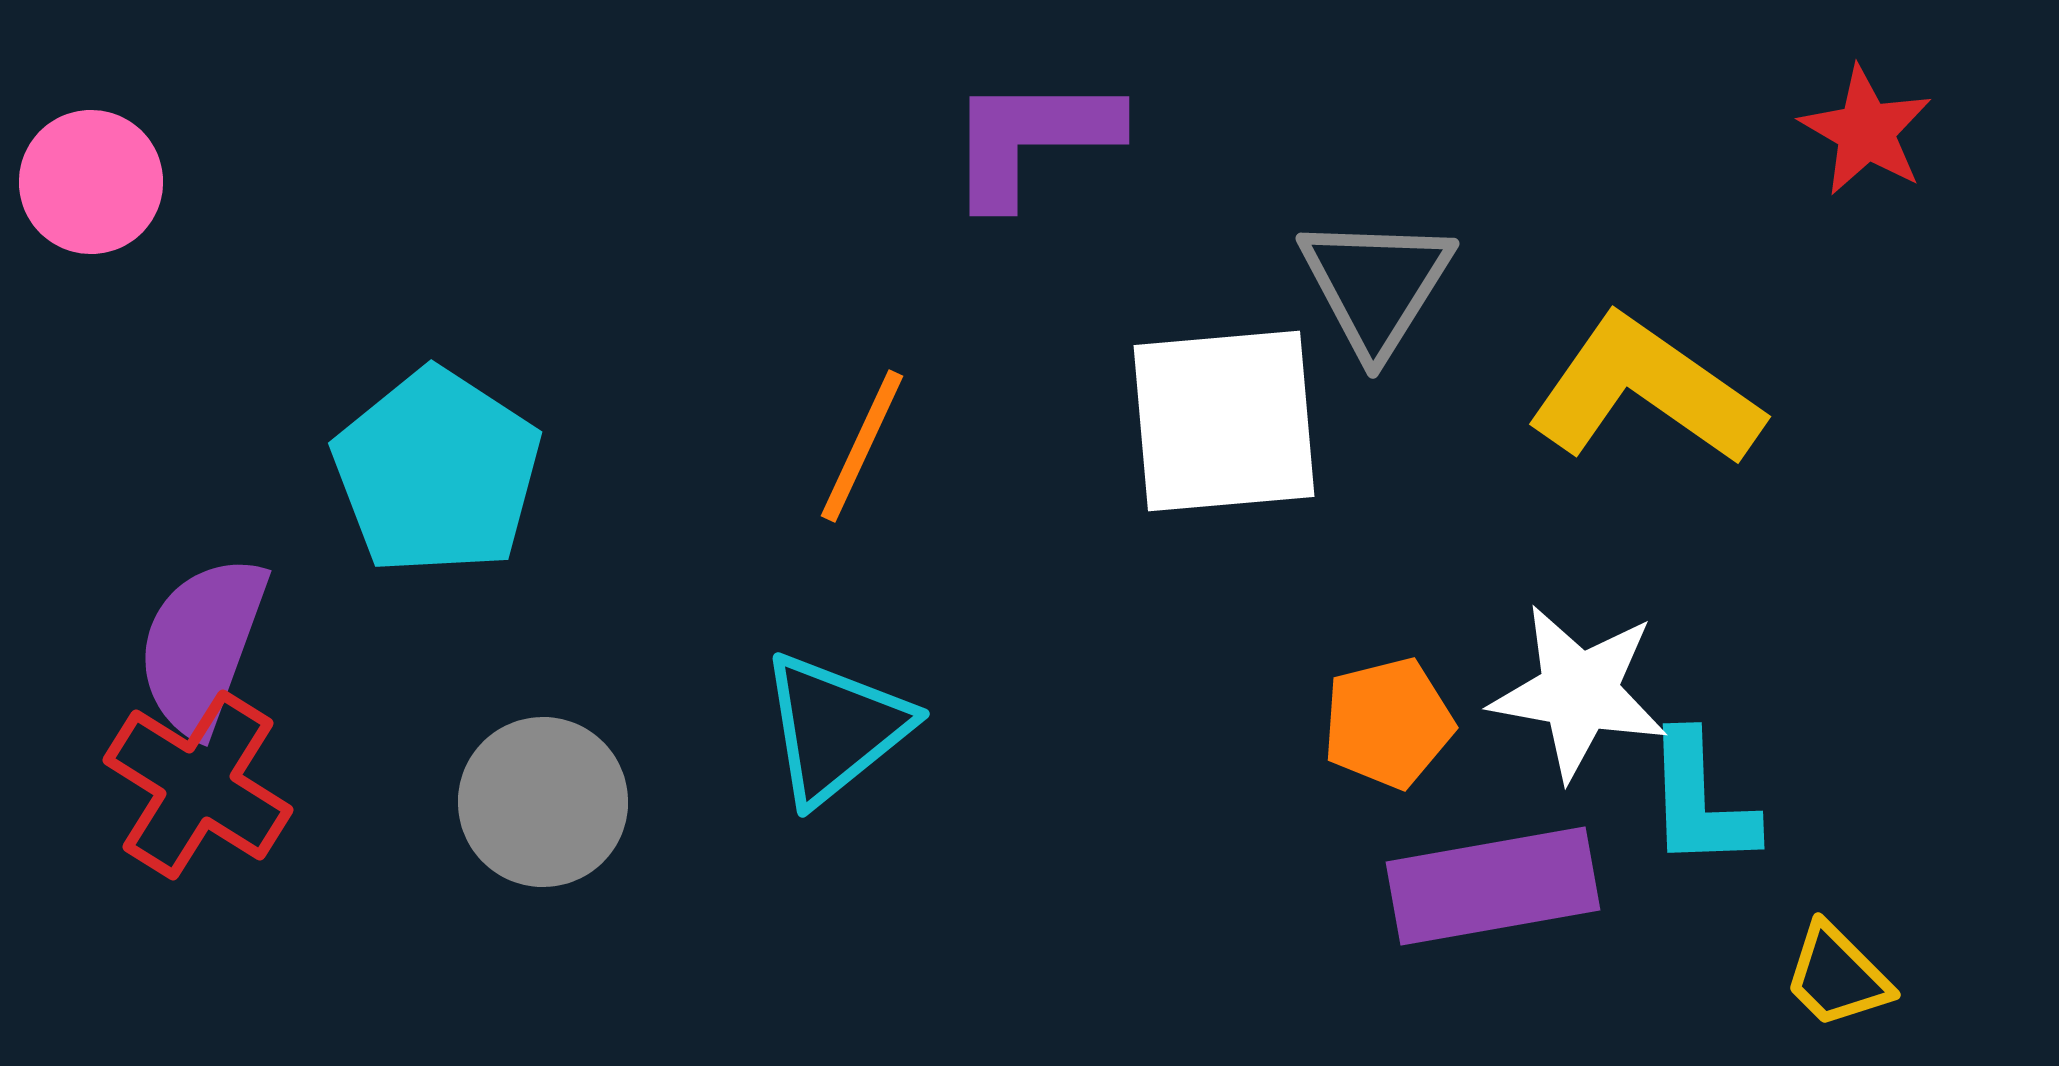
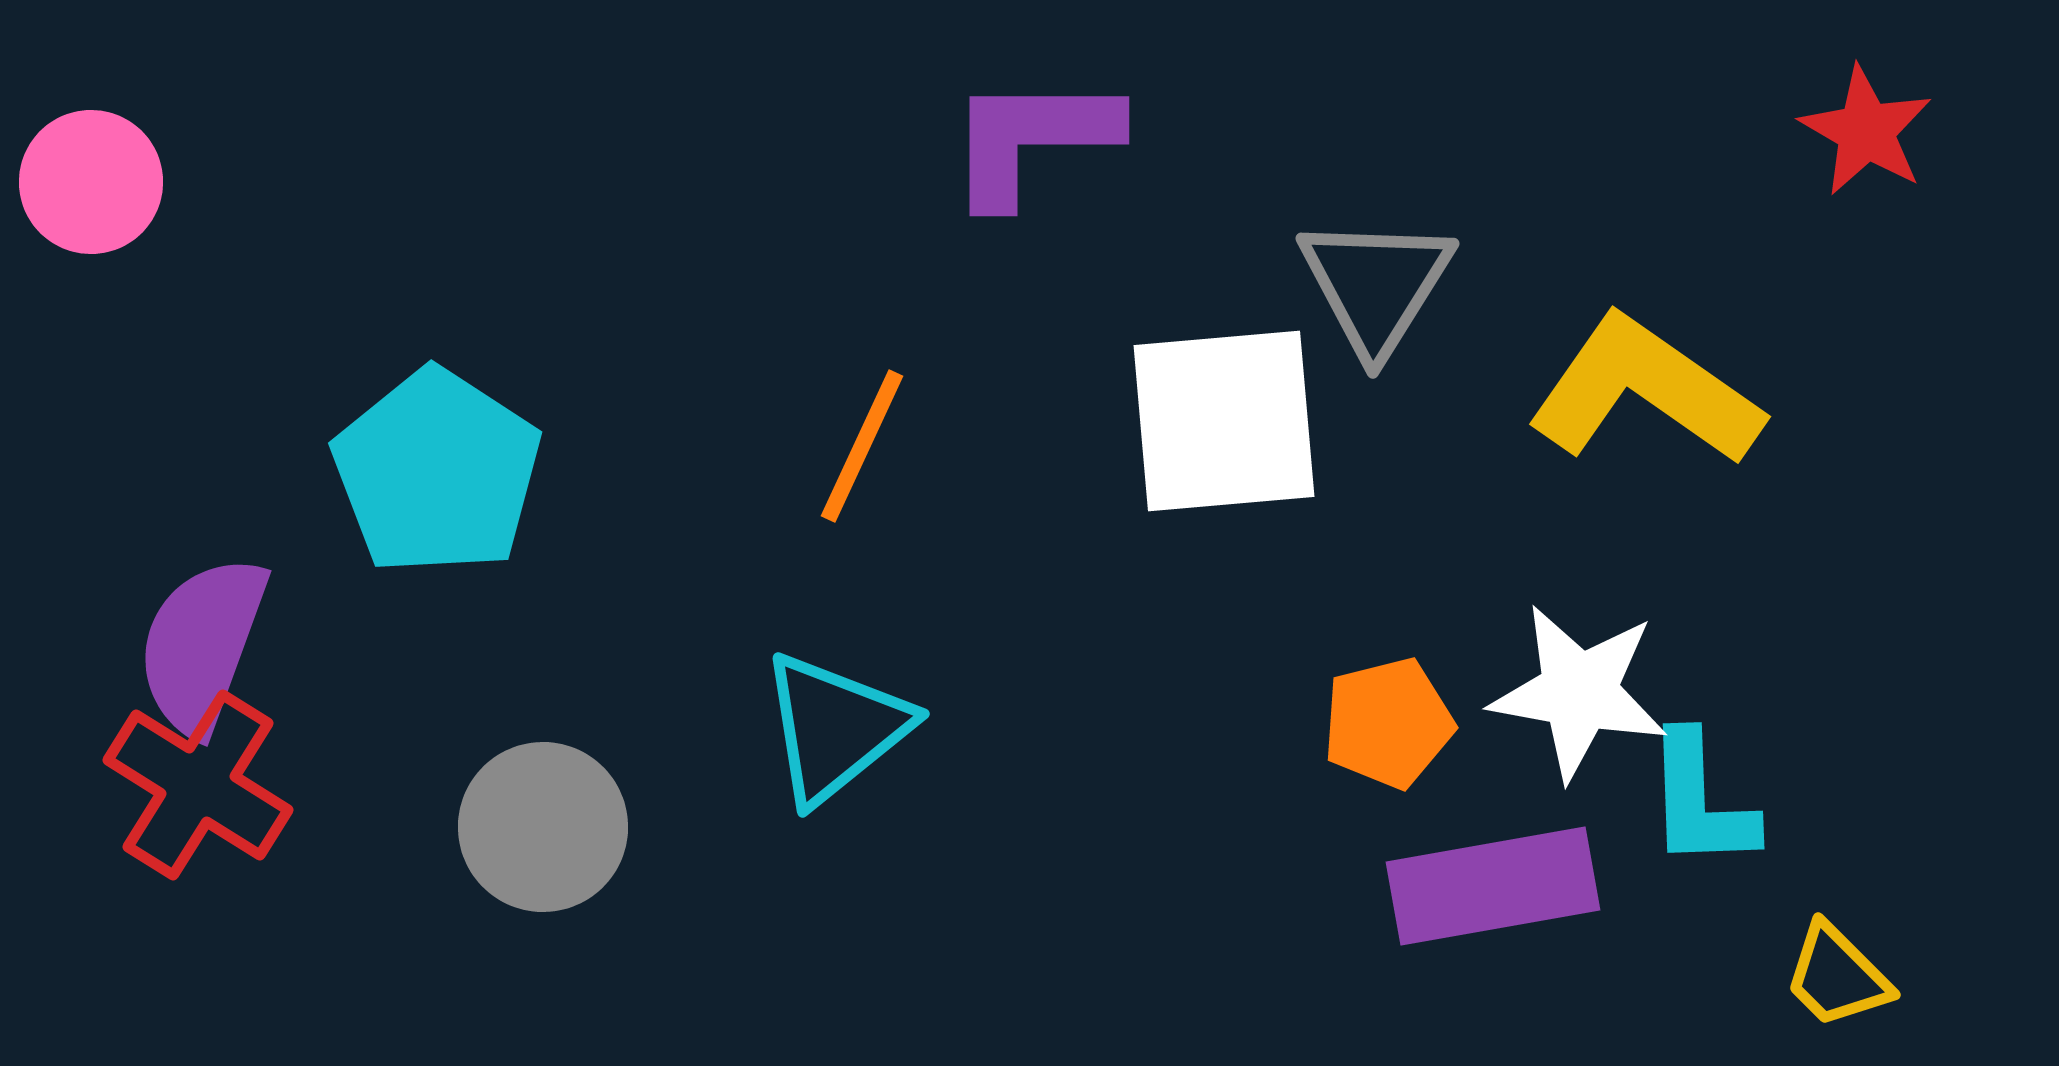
gray circle: moved 25 px down
